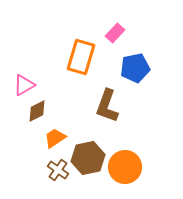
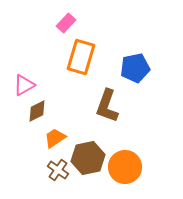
pink rectangle: moved 49 px left, 10 px up
